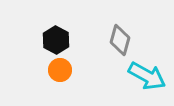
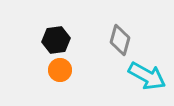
black hexagon: rotated 24 degrees clockwise
